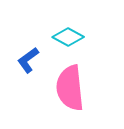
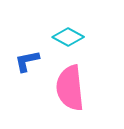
blue L-shape: moved 1 px left, 1 px down; rotated 24 degrees clockwise
